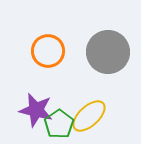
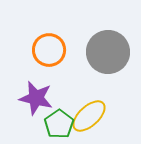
orange circle: moved 1 px right, 1 px up
purple star: moved 12 px up
